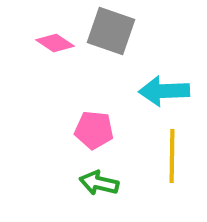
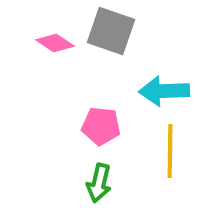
pink pentagon: moved 7 px right, 4 px up
yellow line: moved 2 px left, 5 px up
green arrow: rotated 90 degrees counterclockwise
